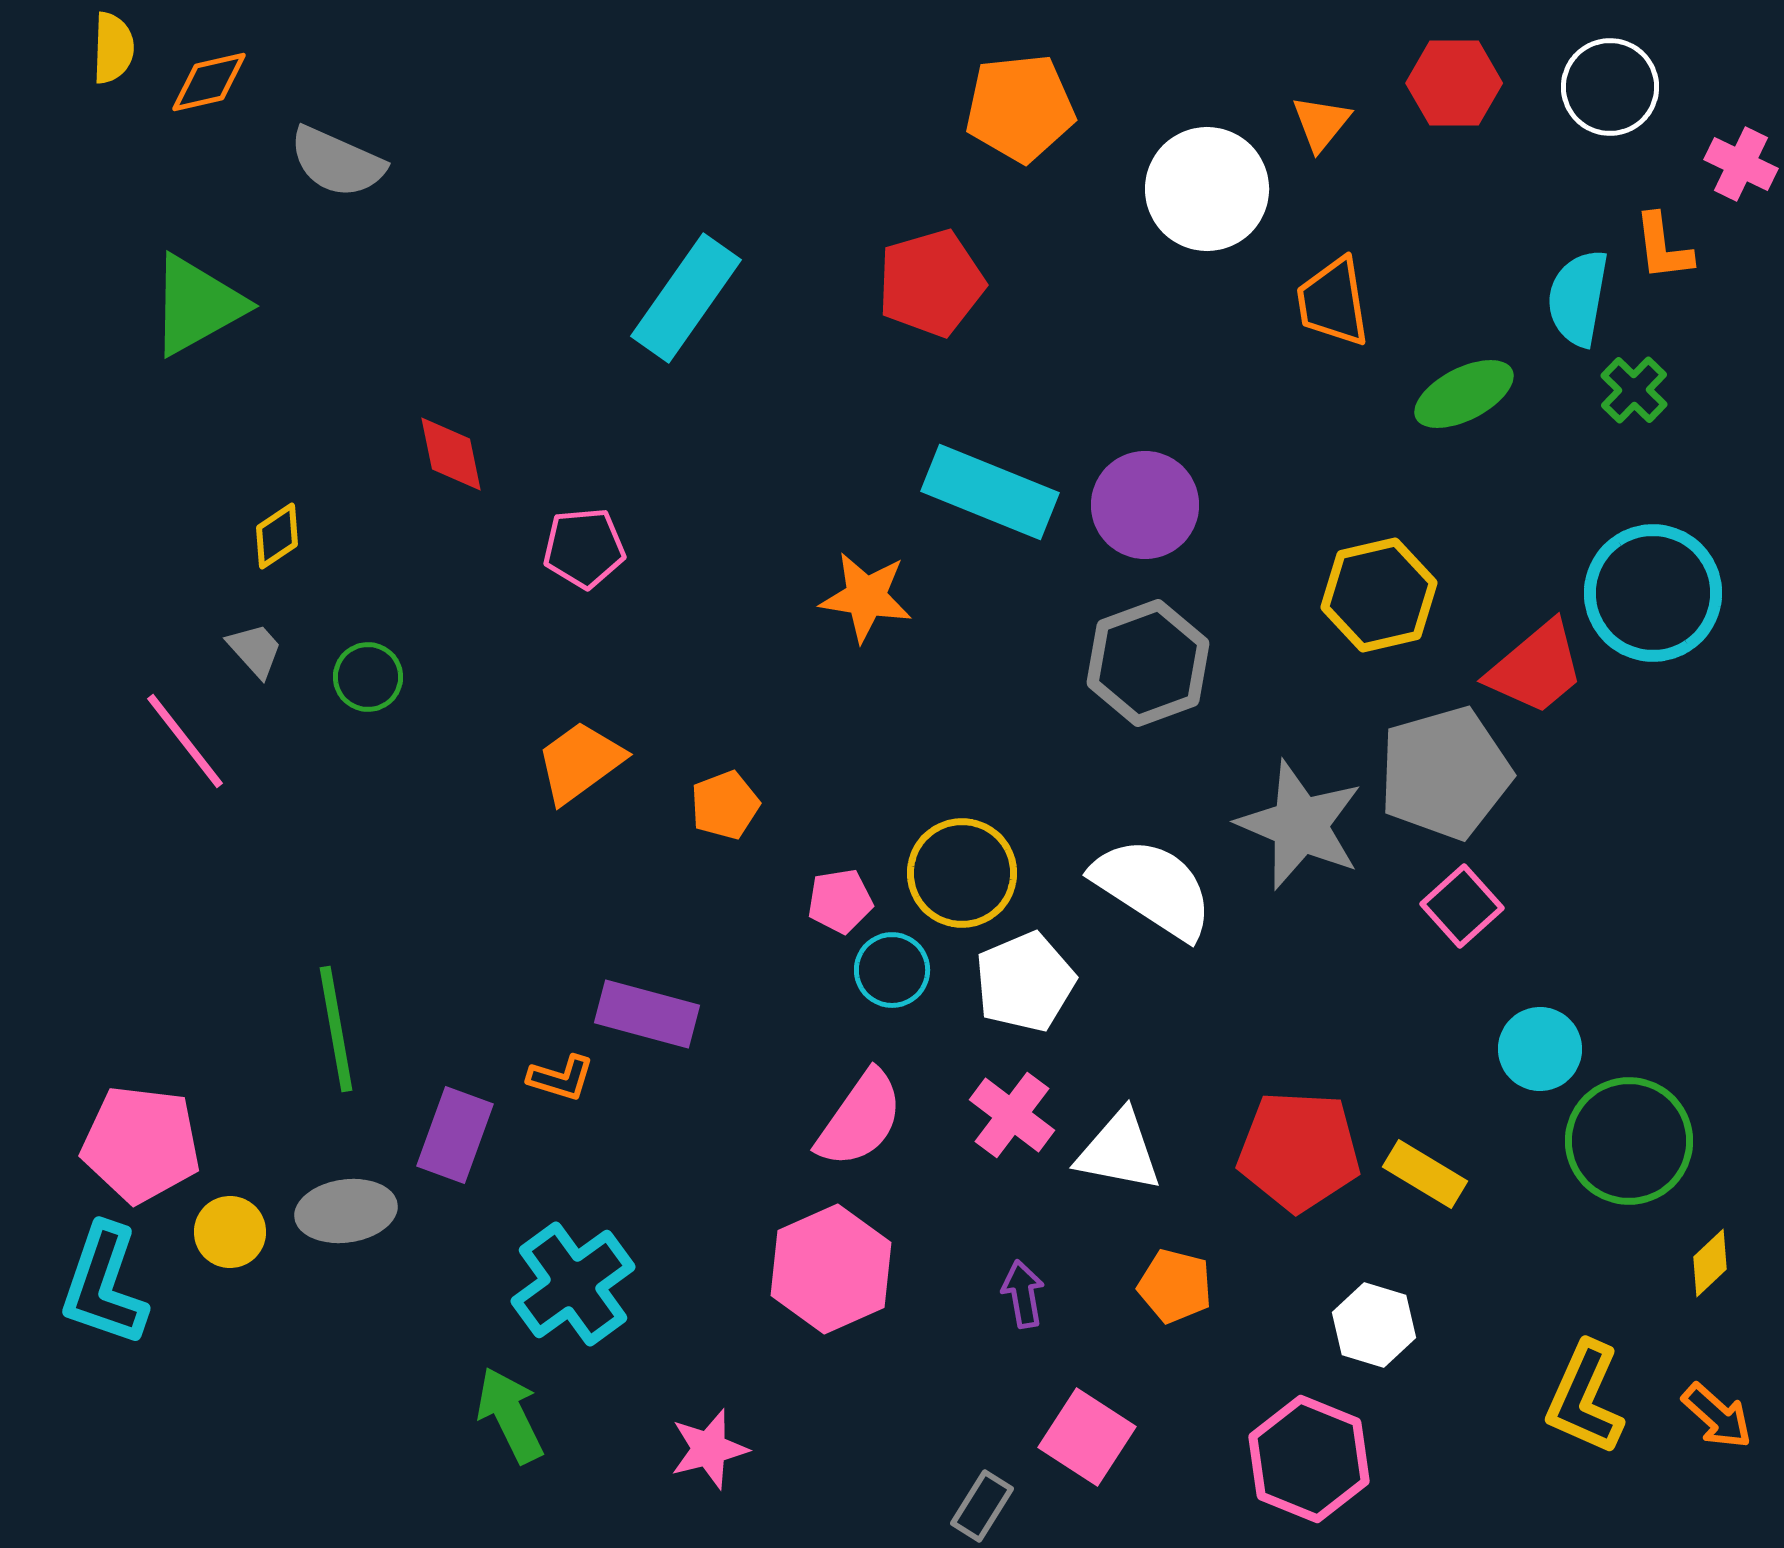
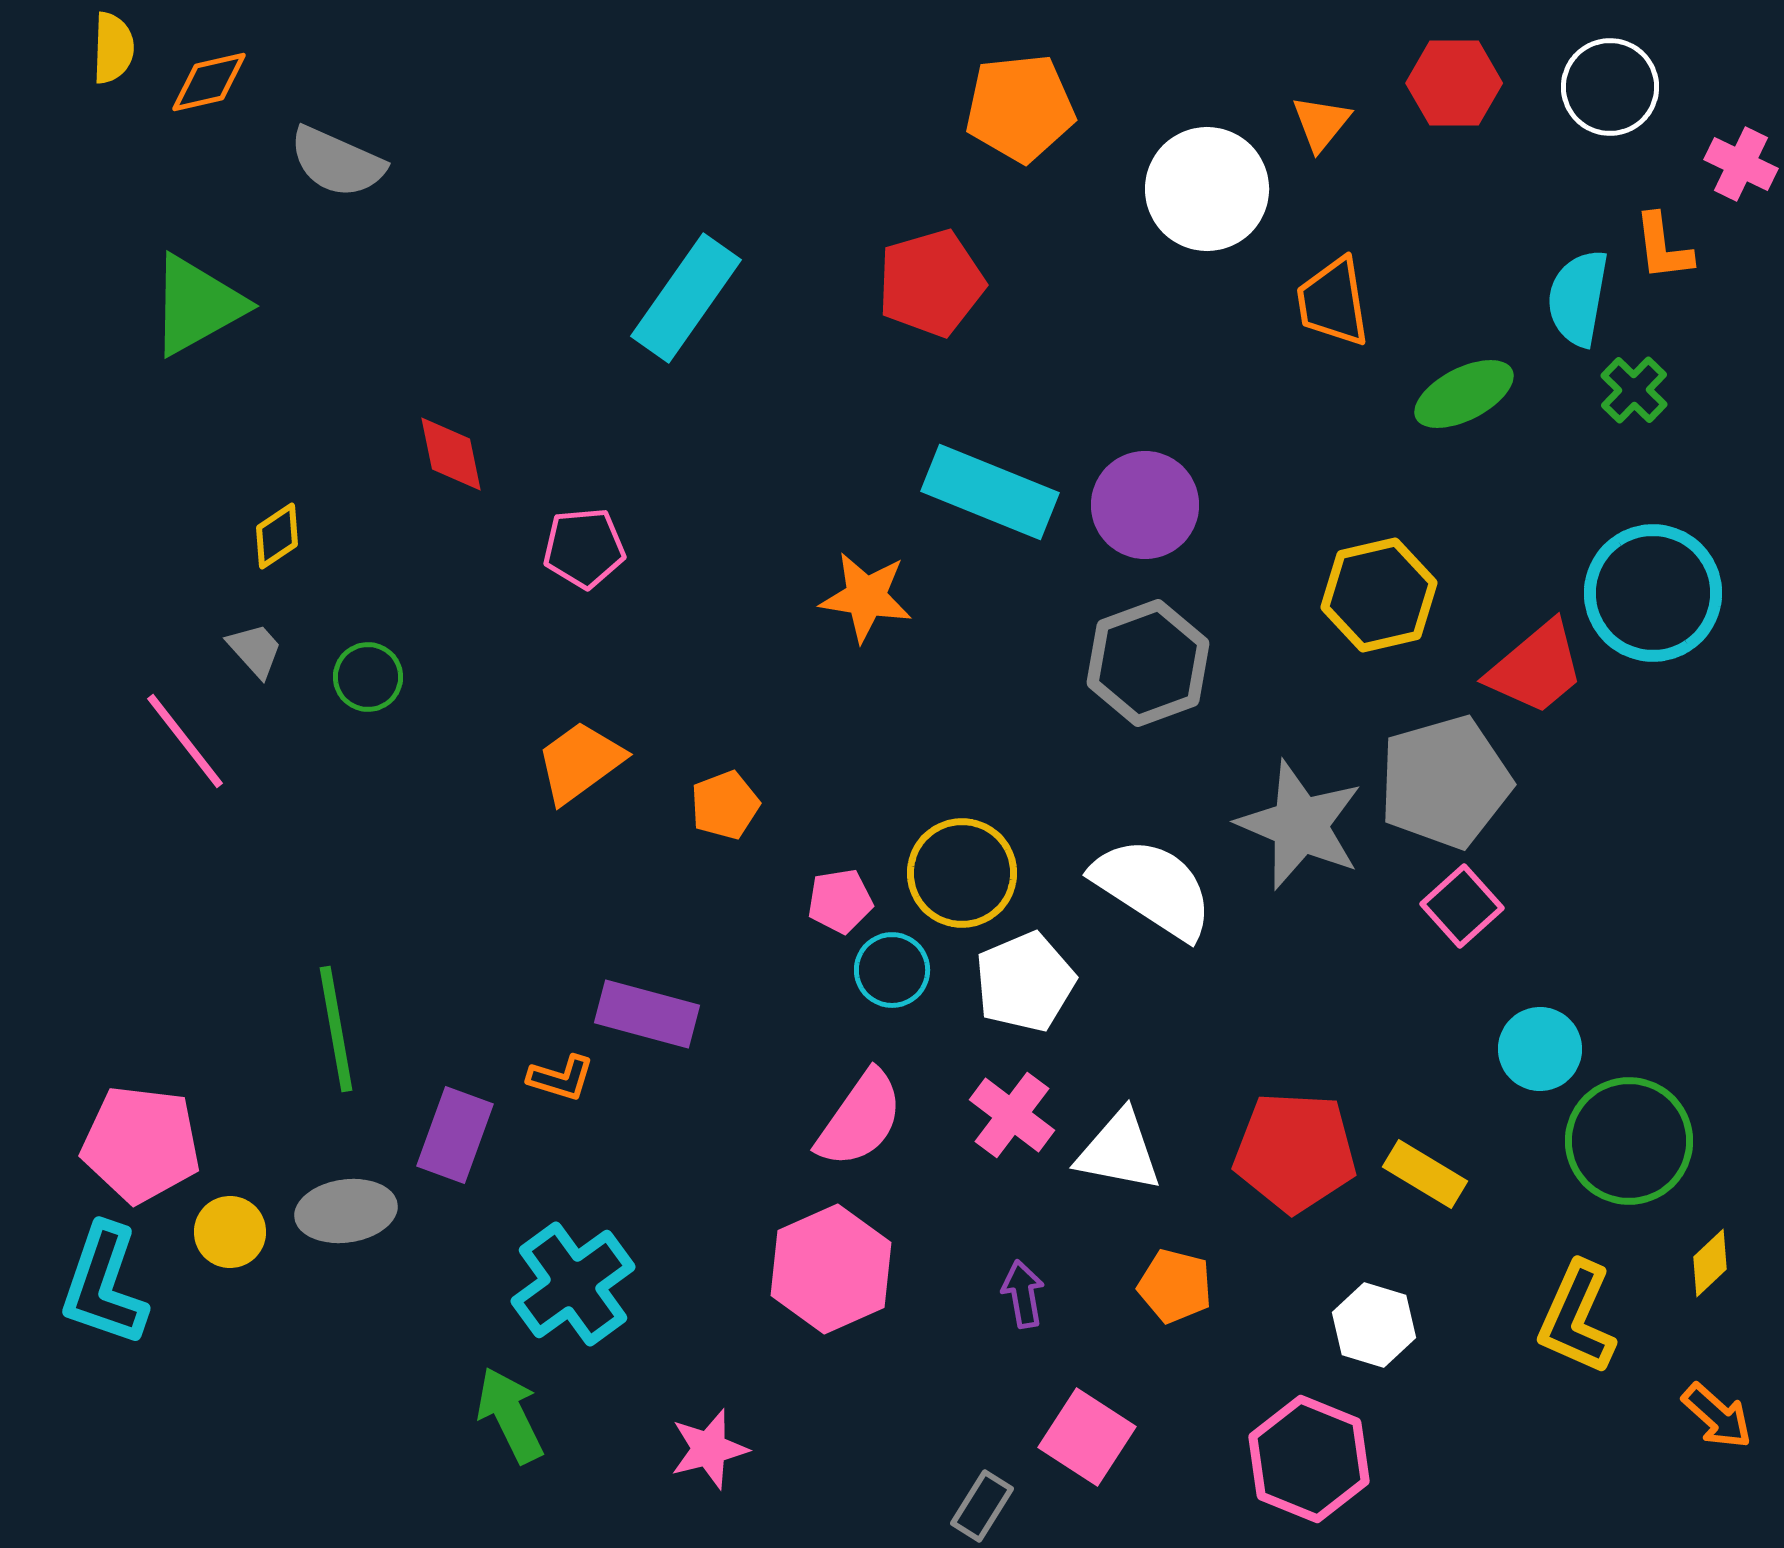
gray pentagon at (1445, 773): moved 9 px down
red pentagon at (1299, 1151): moved 4 px left, 1 px down
yellow L-shape at (1585, 1398): moved 8 px left, 80 px up
